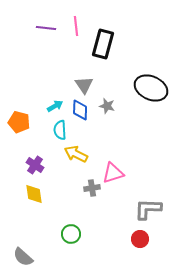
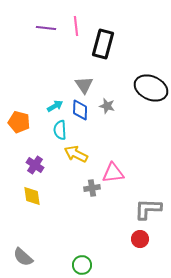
pink triangle: rotated 10 degrees clockwise
yellow diamond: moved 2 px left, 2 px down
green circle: moved 11 px right, 31 px down
